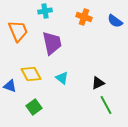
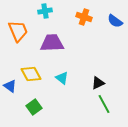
purple trapezoid: rotated 80 degrees counterclockwise
blue triangle: rotated 16 degrees clockwise
green line: moved 2 px left, 1 px up
